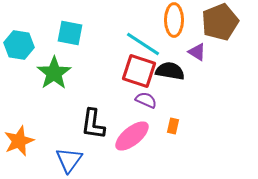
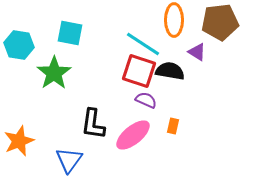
brown pentagon: rotated 15 degrees clockwise
pink ellipse: moved 1 px right, 1 px up
